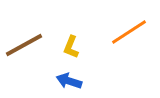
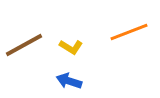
orange line: rotated 12 degrees clockwise
yellow L-shape: rotated 80 degrees counterclockwise
